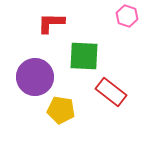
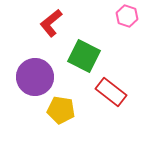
red L-shape: rotated 40 degrees counterclockwise
green square: rotated 24 degrees clockwise
